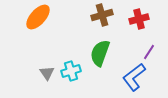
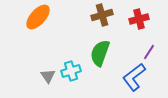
gray triangle: moved 1 px right, 3 px down
